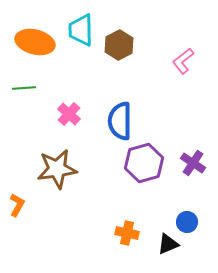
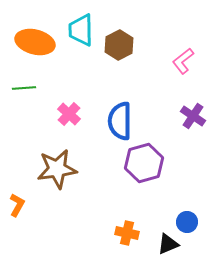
purple cross: moved 47 px up
